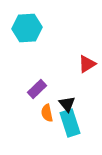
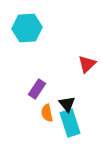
red triangle: rotated 12 degrees counterclockwise
purple rectangle: rotated 12 degrees counterclockwise
